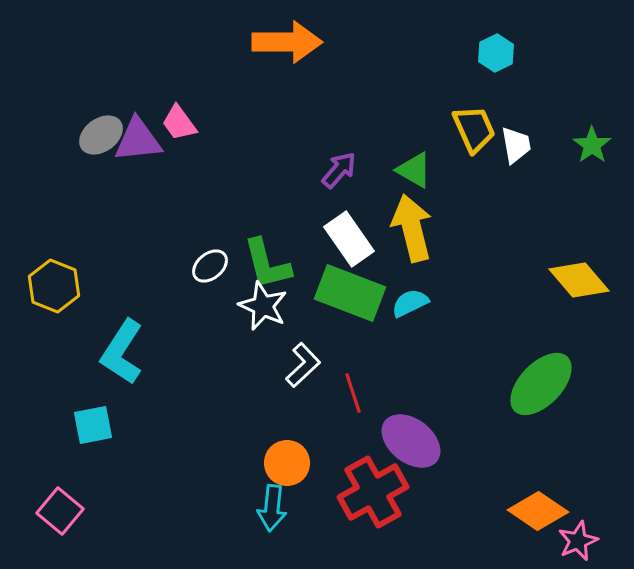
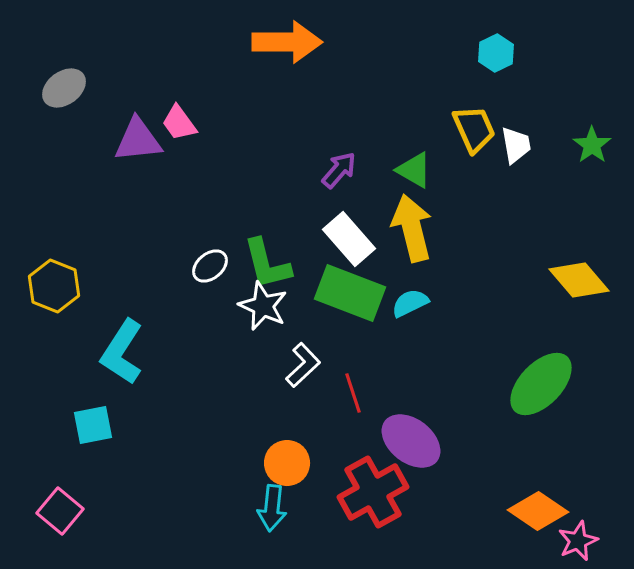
gray ellipse: moved 37 px left, 47 px up
white rectangle: rotated 6 degrees counterclockwise
